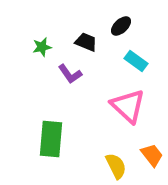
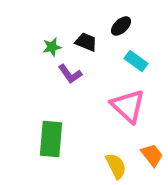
green star: moved 10 px right
